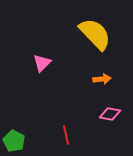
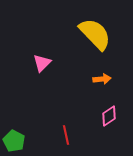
pink diamond: moved 1 px left, 2 px down; rotated 45 degrees counterclockwise
